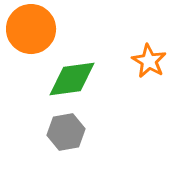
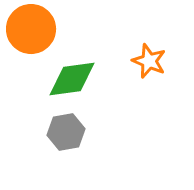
orange star: rotated 8 degrees counterclockwise
